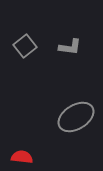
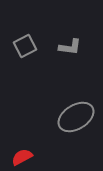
gray square: rotated 10 degrees clockwise
red semicircle: rotated 35 degrees counterclockwise
